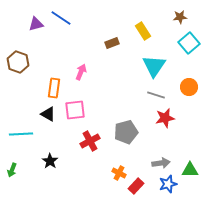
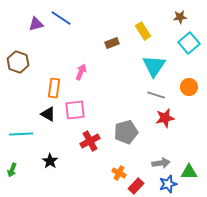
green triangle: moved 1 px left, 2 px down
